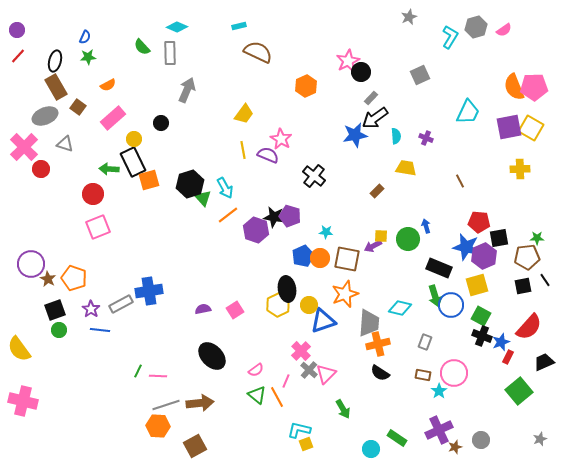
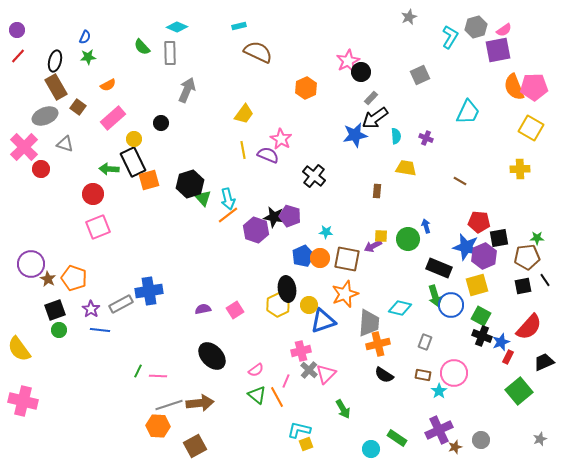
orange hexagon at (306, 86): moved 2 px down
purple square at (509, 127): moved 11 px left, 77 px up
brown line at (460, 181): rotated 32 degrees counterclockwise
cyan arrow at (225, 188): moved 3 px right, 11 px down; rotated 15 degrees clockwise
brown rectangle at (377, 191): rotated 40 degrees counterclockwise
pink cross at (301, 351): rotated 30 degrees clockwise
black semicircle at (380, 373): moved 4 px right, 2 px down
gray line at (166, 405): moved 3 px right
